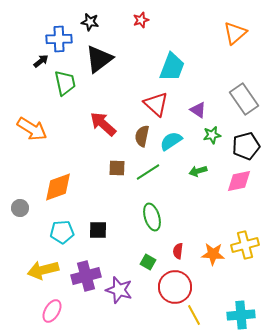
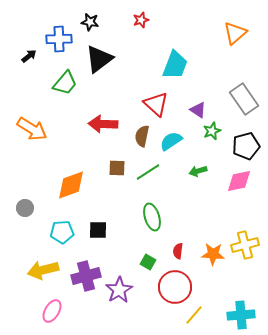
black arrow: moved 12 px left, 5 px up
cyan trapezoid: moved 3 px right, 2 px up
green trapezoid: rotated 52 degrees clockwise
red arrow: rotated 40 degrees counterclockwise
green star: moved 4 px up; rotated 12 degrees counterclockwise
orange diamond: moved 13 px right, 2 px up
gray circle: moved 5 px right
purple star: rotated 24 degrees clockwise
yellow line: rotated 70 degrees clockwise
